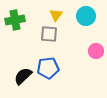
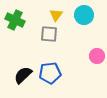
cyan circle: moved 2 px left, 1 px up
green cross: rotated 36 degrees clockwise
pink circle: moved 1 px right, 5 px down
blue pentagon: moved 2 px right, 5 px down
black semicircle: moved 1 px up
